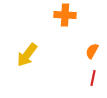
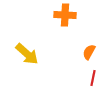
orange semicircle: moved 3 px left, 1 px down
yellow arrow: moved 1 px up; rotated 85 degrees counterclockwise
